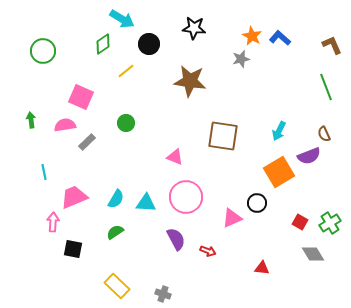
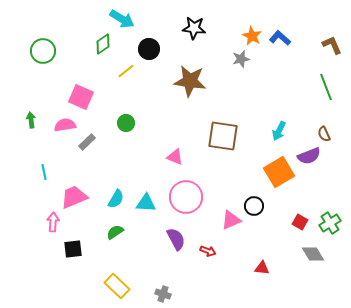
black circle at (149, 44): moved 5 px down
black circle at (257, 203): moved 3 px left, 3 px down
pink triangle at (232, 218): moved 1 px left, 2 px down
black square at (73, 249): rotated 18 degrees counterclockwise
